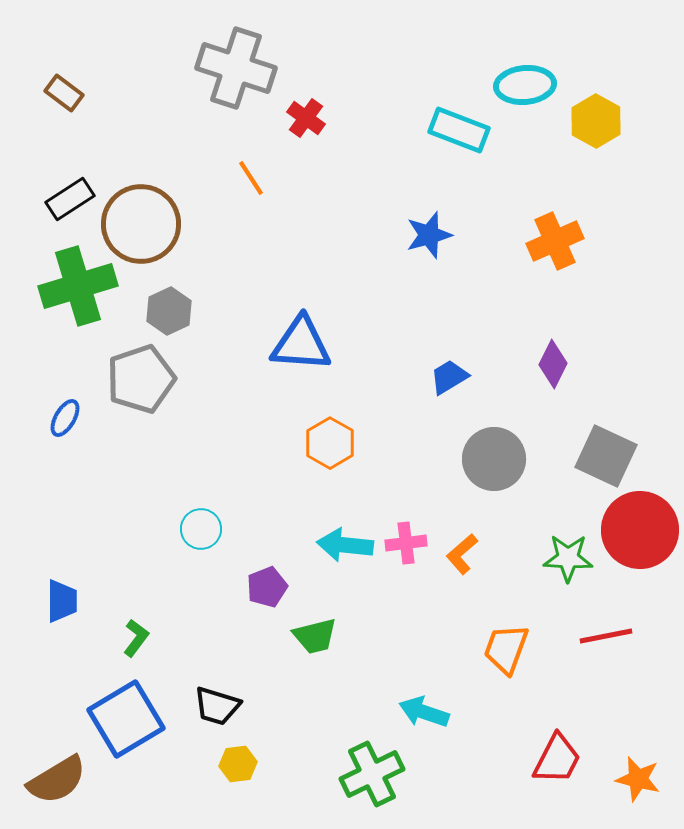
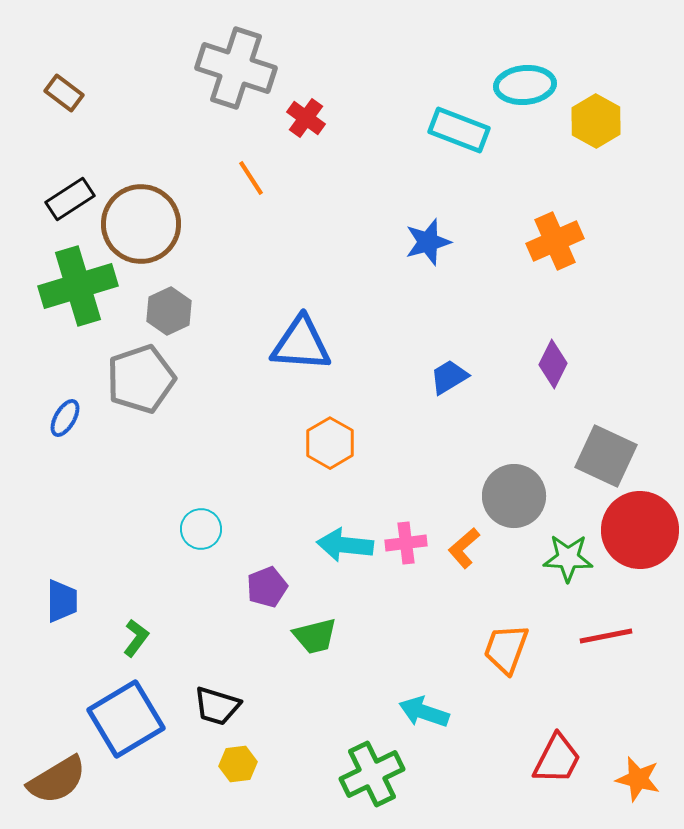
blue star at (429, 235): moved 1 px left, 7 px down
gray circle at (494, 459): moved 20 px right, 37 px down
orange L-shape at (462, 554): moved 2 px right, 6 px up
